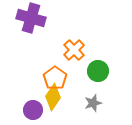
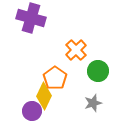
orange cross: moved 2 px right
yellow diamond: moved 9 px left, 1 px up; rotated 8 degrees counterclockwise
purple circle: moved 1 px left, 1 px down
